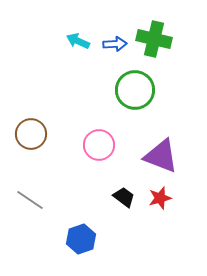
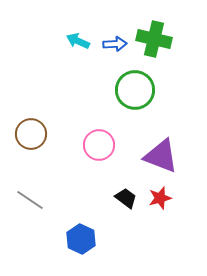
black trapezoid: moved 2 px right, 1 px down
blue hexagon: rotated 16 degrees counterclockwise
